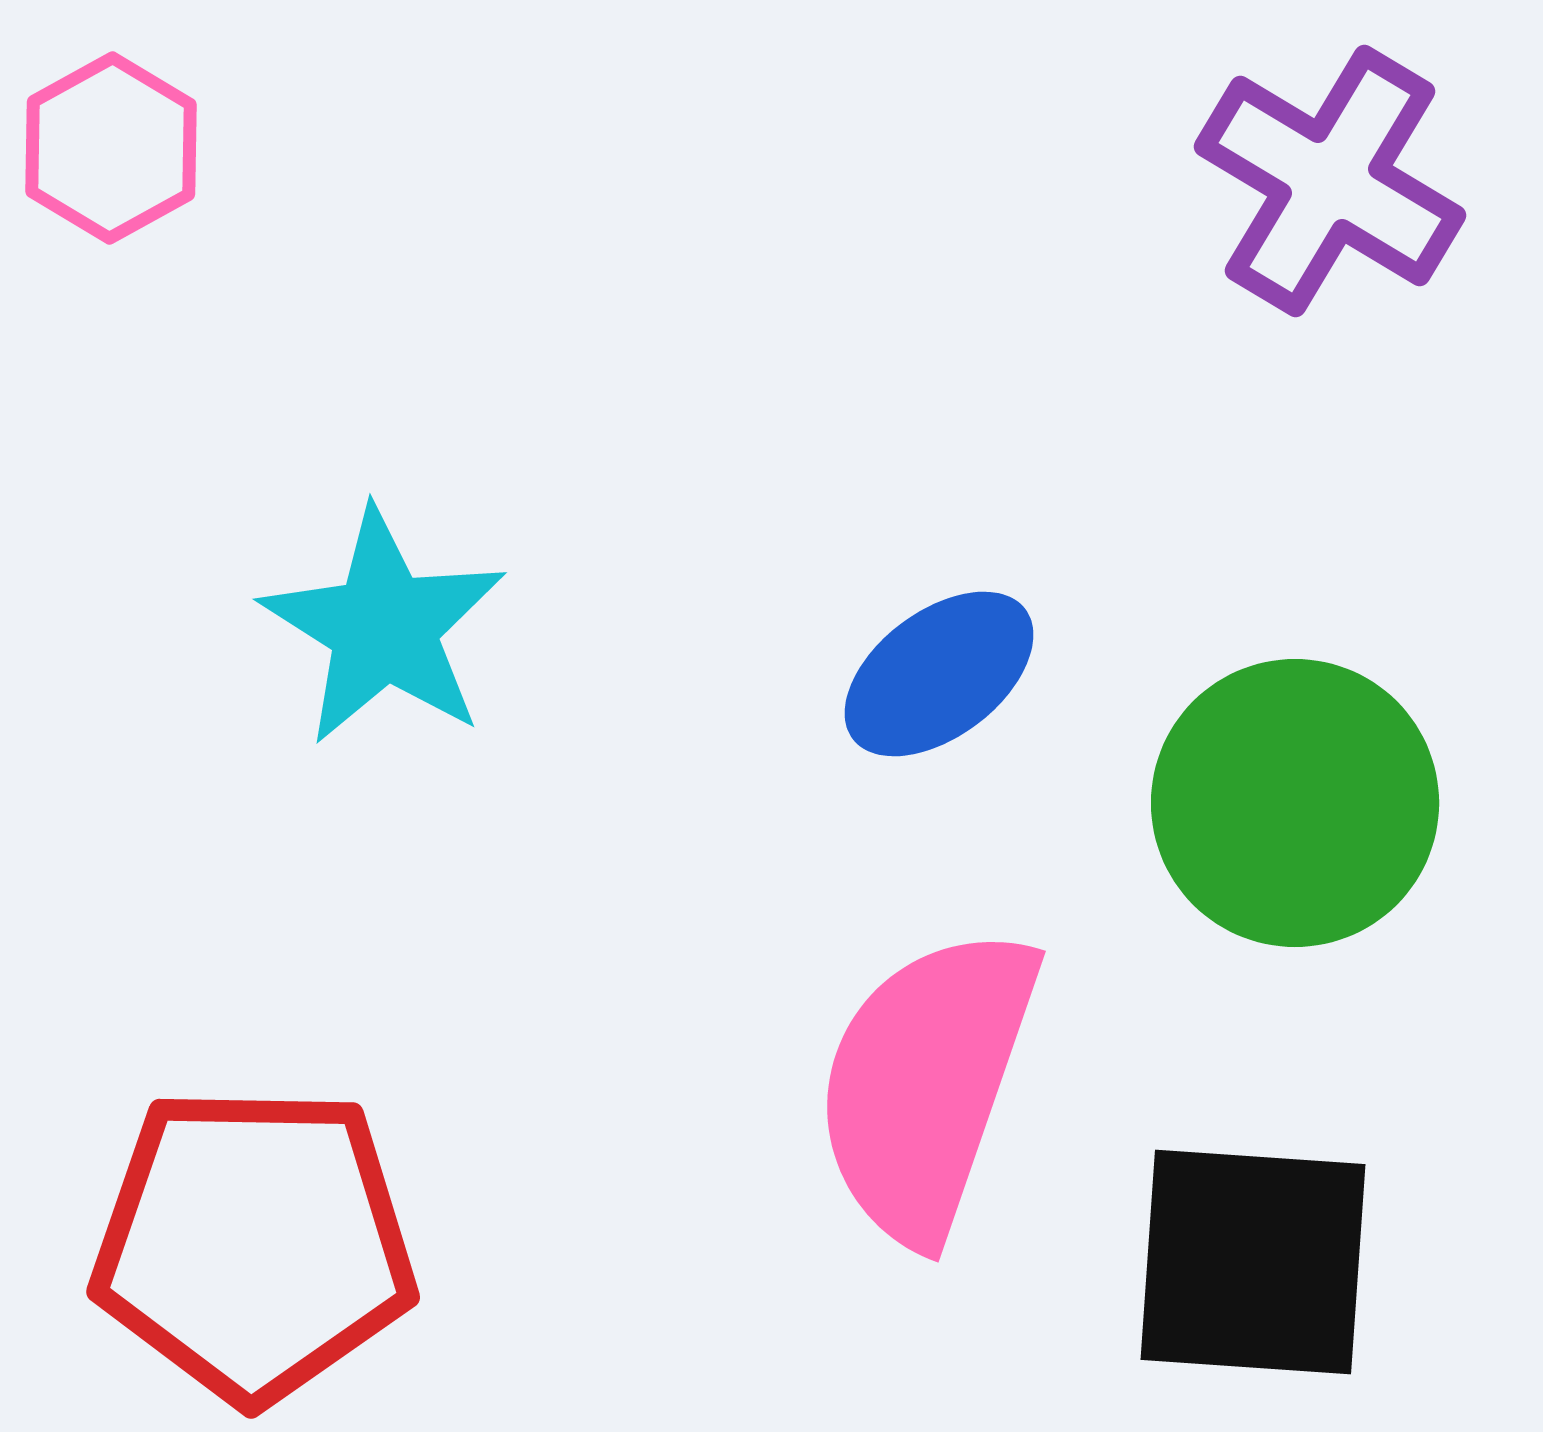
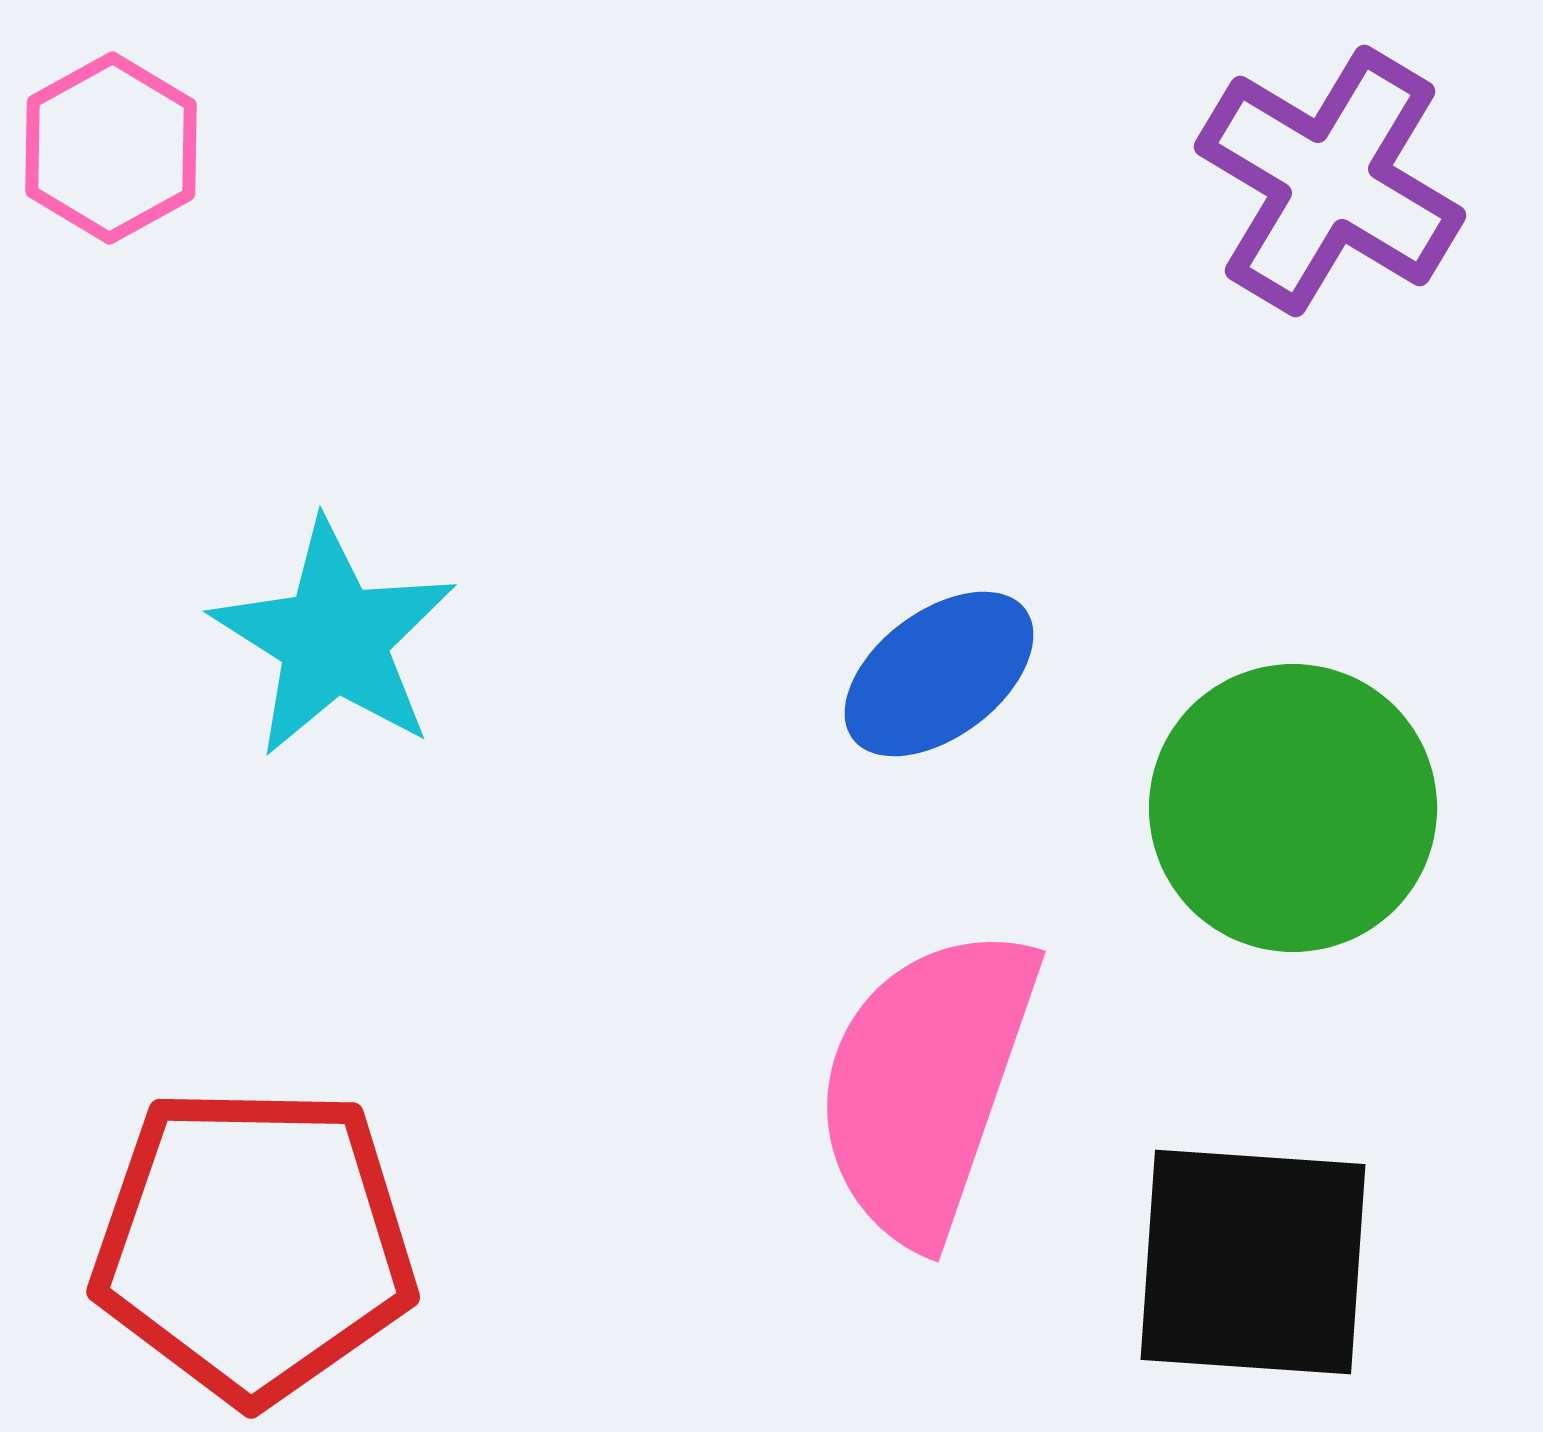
cyan star: moved 50 px left, 12 px down
green circle: moved 2 px left, 5 px down
